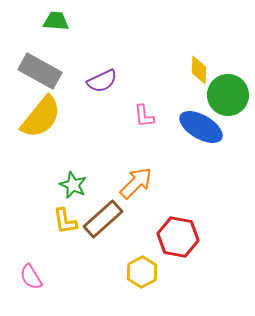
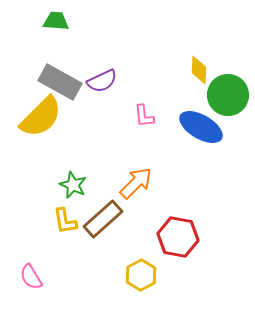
gray rectangle: moved 20 px right, 11 px down
yellow semicircle: rotated 6 degrees clockwise
yellow hexagon: moved 1 px left, 3 px down
